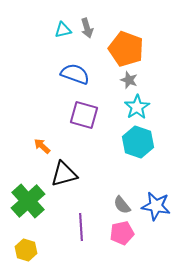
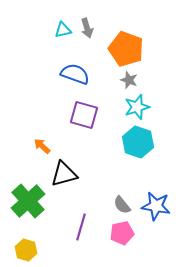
cyan star: rotated 15 degrees clockwise
purple line: rotated 20 degrees clockwise
